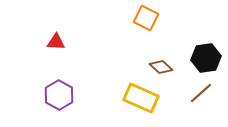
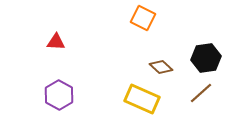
orange square: moved 3 px left
yellow rectangle: moved 1 px right, 1 px down
